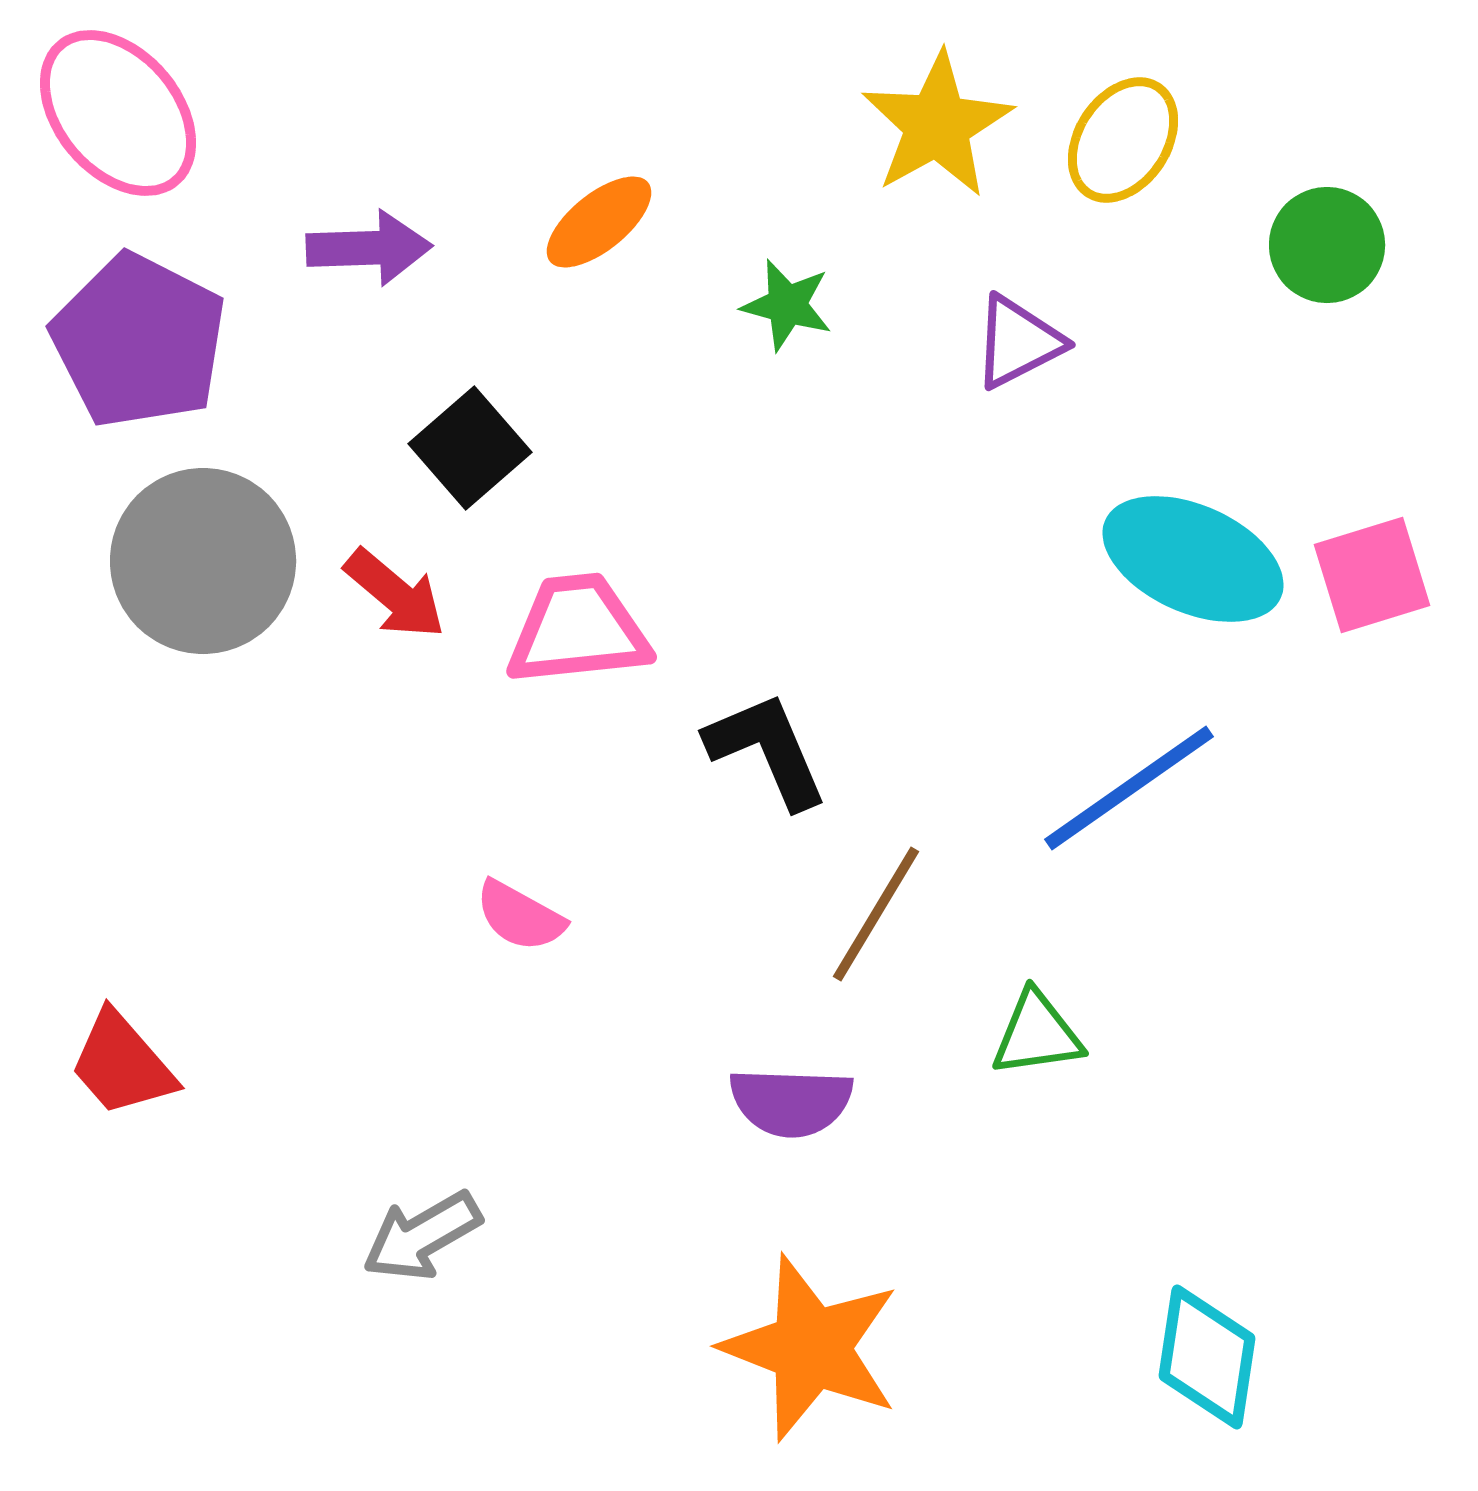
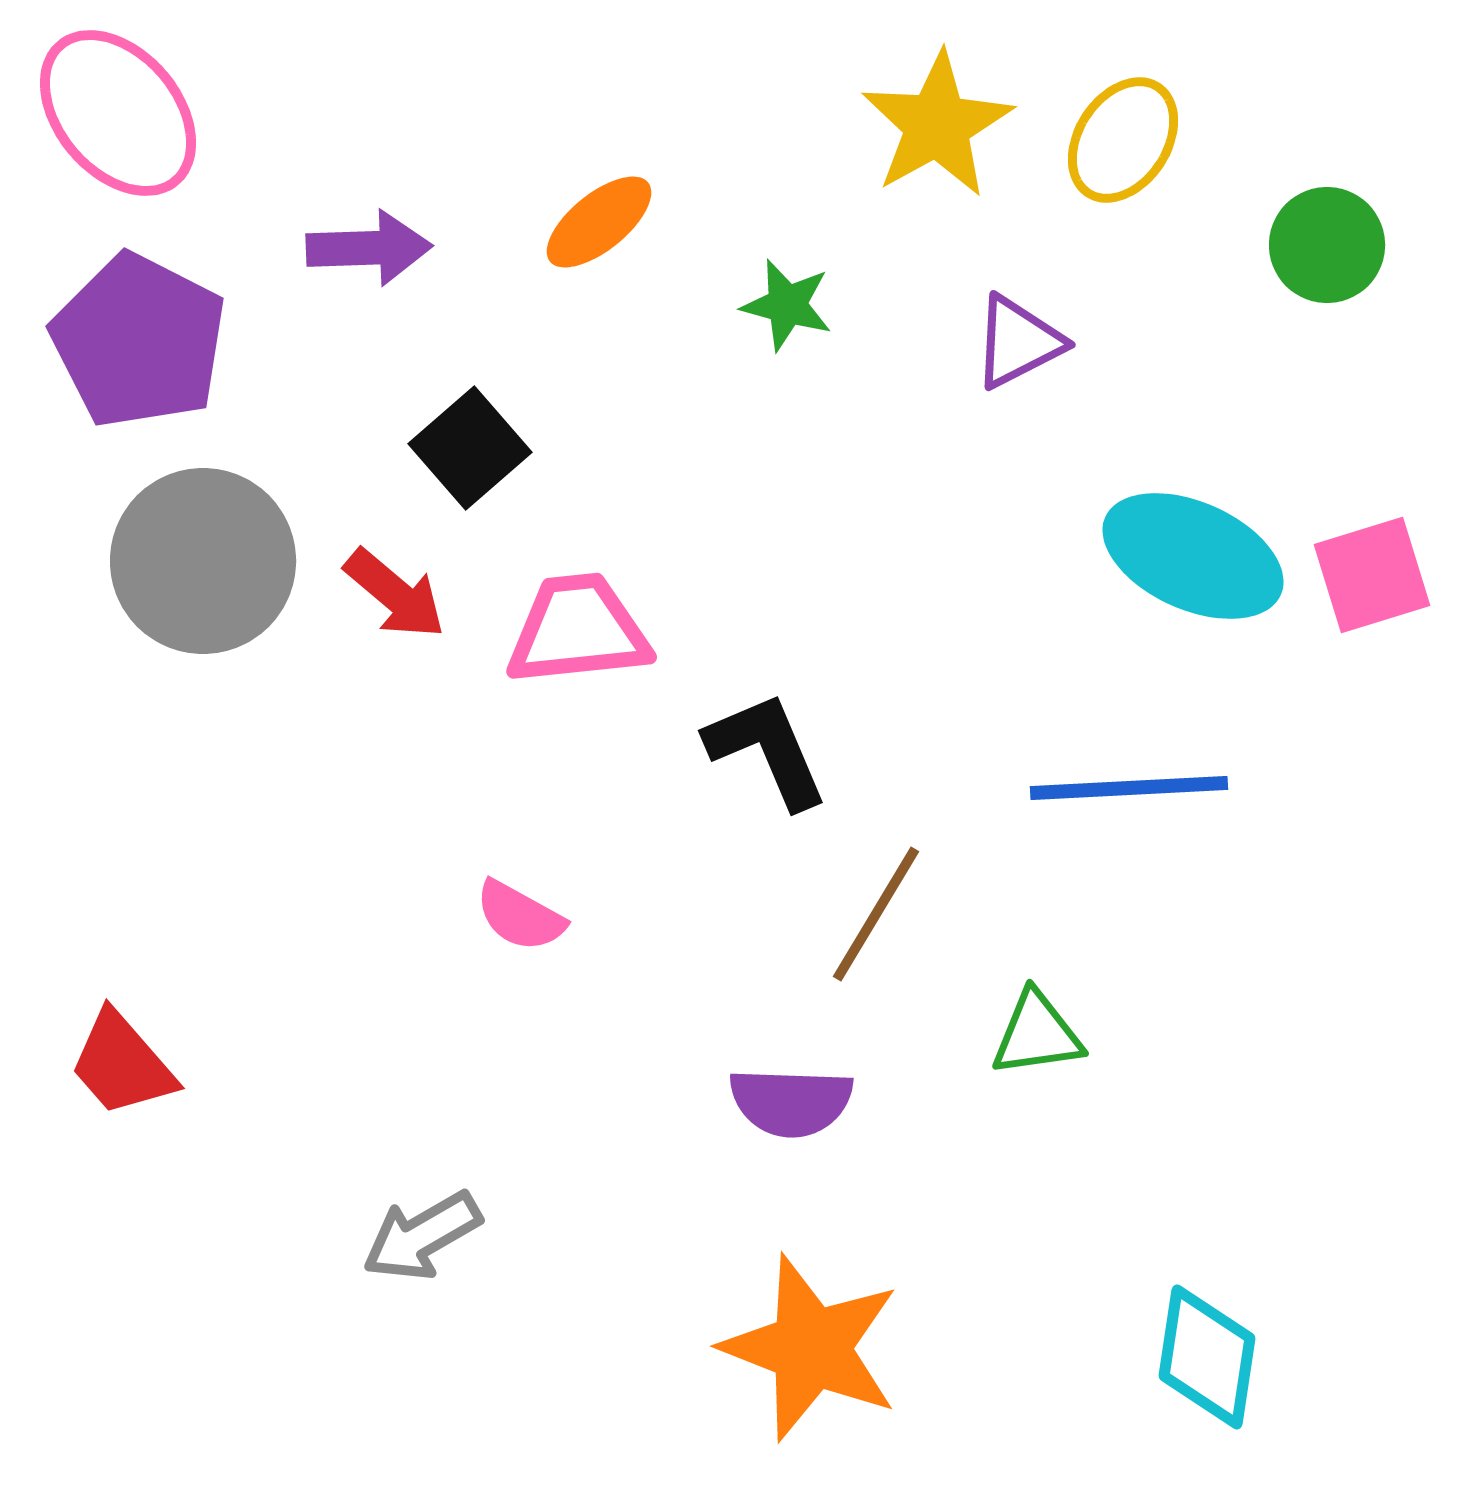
cyan ellipse: moved 3 px up
blue line: rotated 32 degrees clockwise
